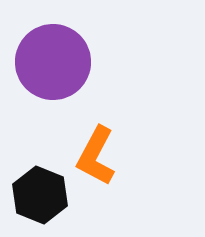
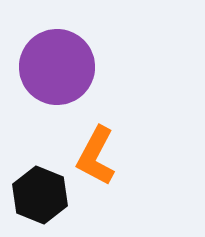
purple circle: moved 4 px right, 5 px down
